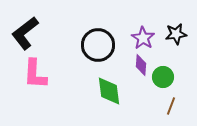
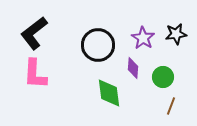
black L-shape: moved 9 px right
purple diamond: moved 8 px left, 3 px down
green diamond: moved 2 px down
